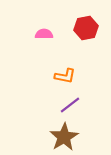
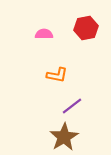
orange L-shape: moved 8 px left, 1 px up
purple line: moved 2 px right, 1 px down
